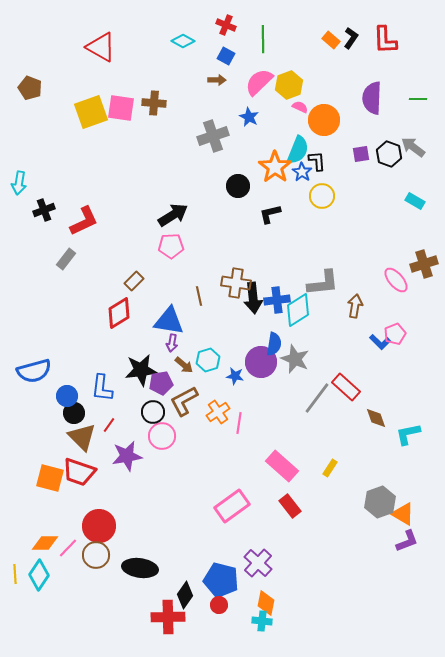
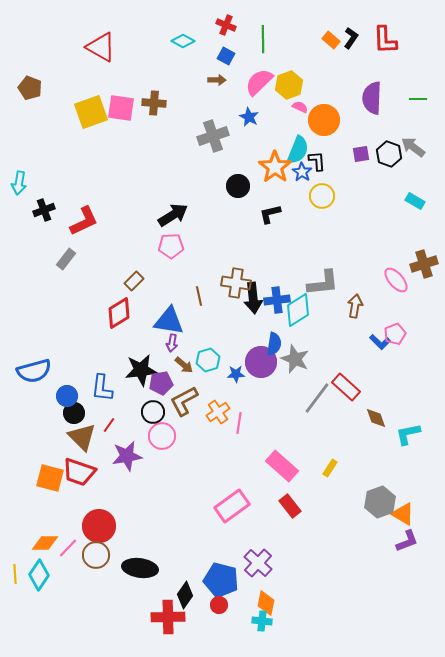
blue star at (235, 376): moved 1 px right, 2 px up; rotated 12 degrees counterclockwise
